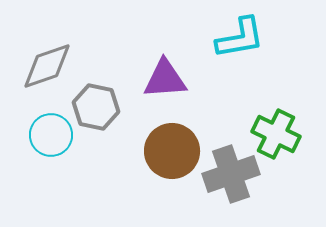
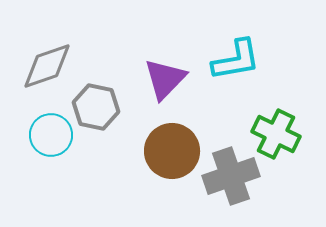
cyan L-shape: moved 4 px left, 22 px down
purple triangle: rotated 42 degrees counterclockwise
gray cross: moved 2 px down
